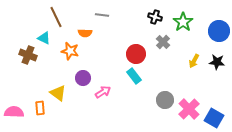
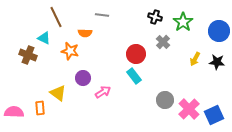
yellow arrow: moved 1 px right, 2 px up
blue square: moved 3 px up; rotated 36 degrees clockwise
